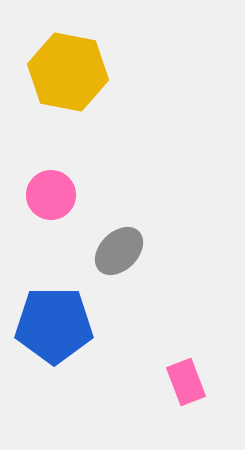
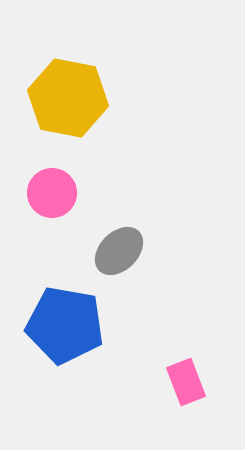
yellow hexagon: moved 26 px down
pink circle: moved 1 px right, 2 px up
blue pentagon: moved 11 px right; rotated 10 degrees clockwise
